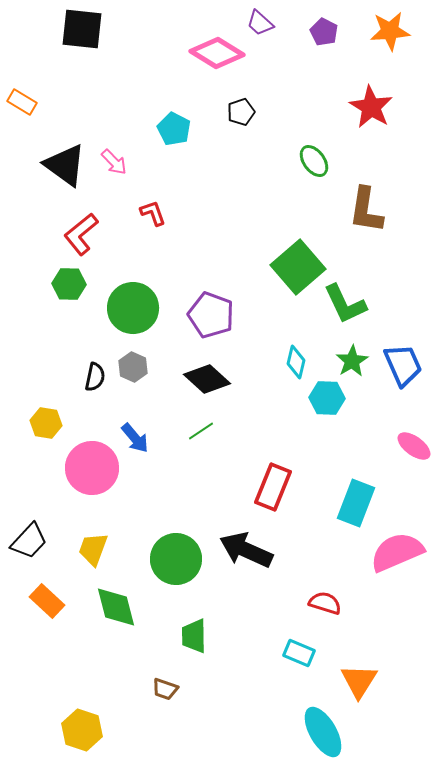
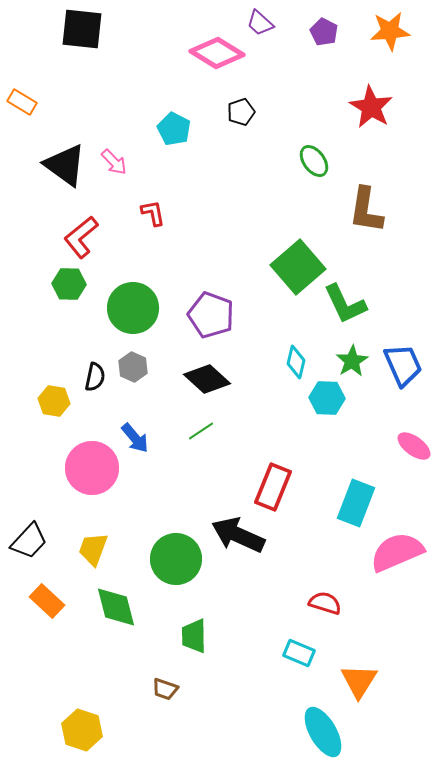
red L-shape at (153, 213): rotated 8 degrees clockwise
red L-shape at (81, 234): moved 3 px down
yellow hexagon at (46, 423): moved 8 px right, 22 px up
black arrow at (246, 550): moved 8 px left, 15 px up
